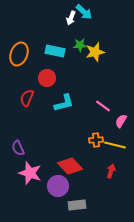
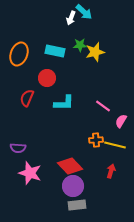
cyan L-shape: rotated 15 degrees clockwise
purple semicircle: rotated 63 degrees counterclockwise
purple circle: moved 15 px right
